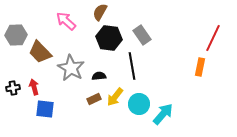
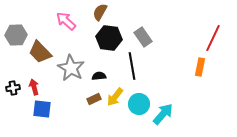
gray rectangle: moved 1 px right, 2 px down
blue square: moved 3 px left
